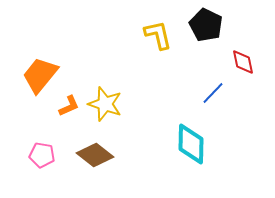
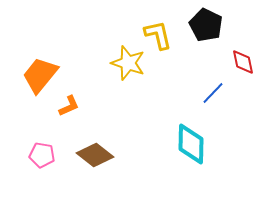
yellow star: moved 23 px right, 41 px up
